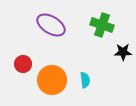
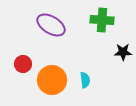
green cross: moved 5 px up; rotated 15 degrees counterclockwise
